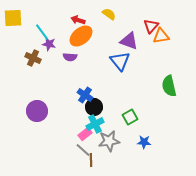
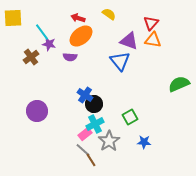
red arrow: moved 2 px up
red triangle: moved 3 px up
orange triangle: moved 8 px left, 4 px down; rotated 18 degrees clockwise
brown cross: moved 2 px left, 1 px up; rotated 28 degrees clockwise
green semicircle: moved 10 px right, 2 px up; rotated 80 degrees clockwise
black circle: moved 3 px up
gray star: rotated 25 degrees counterclockwise
brown line: rotated 32 degrees counterclockwise
